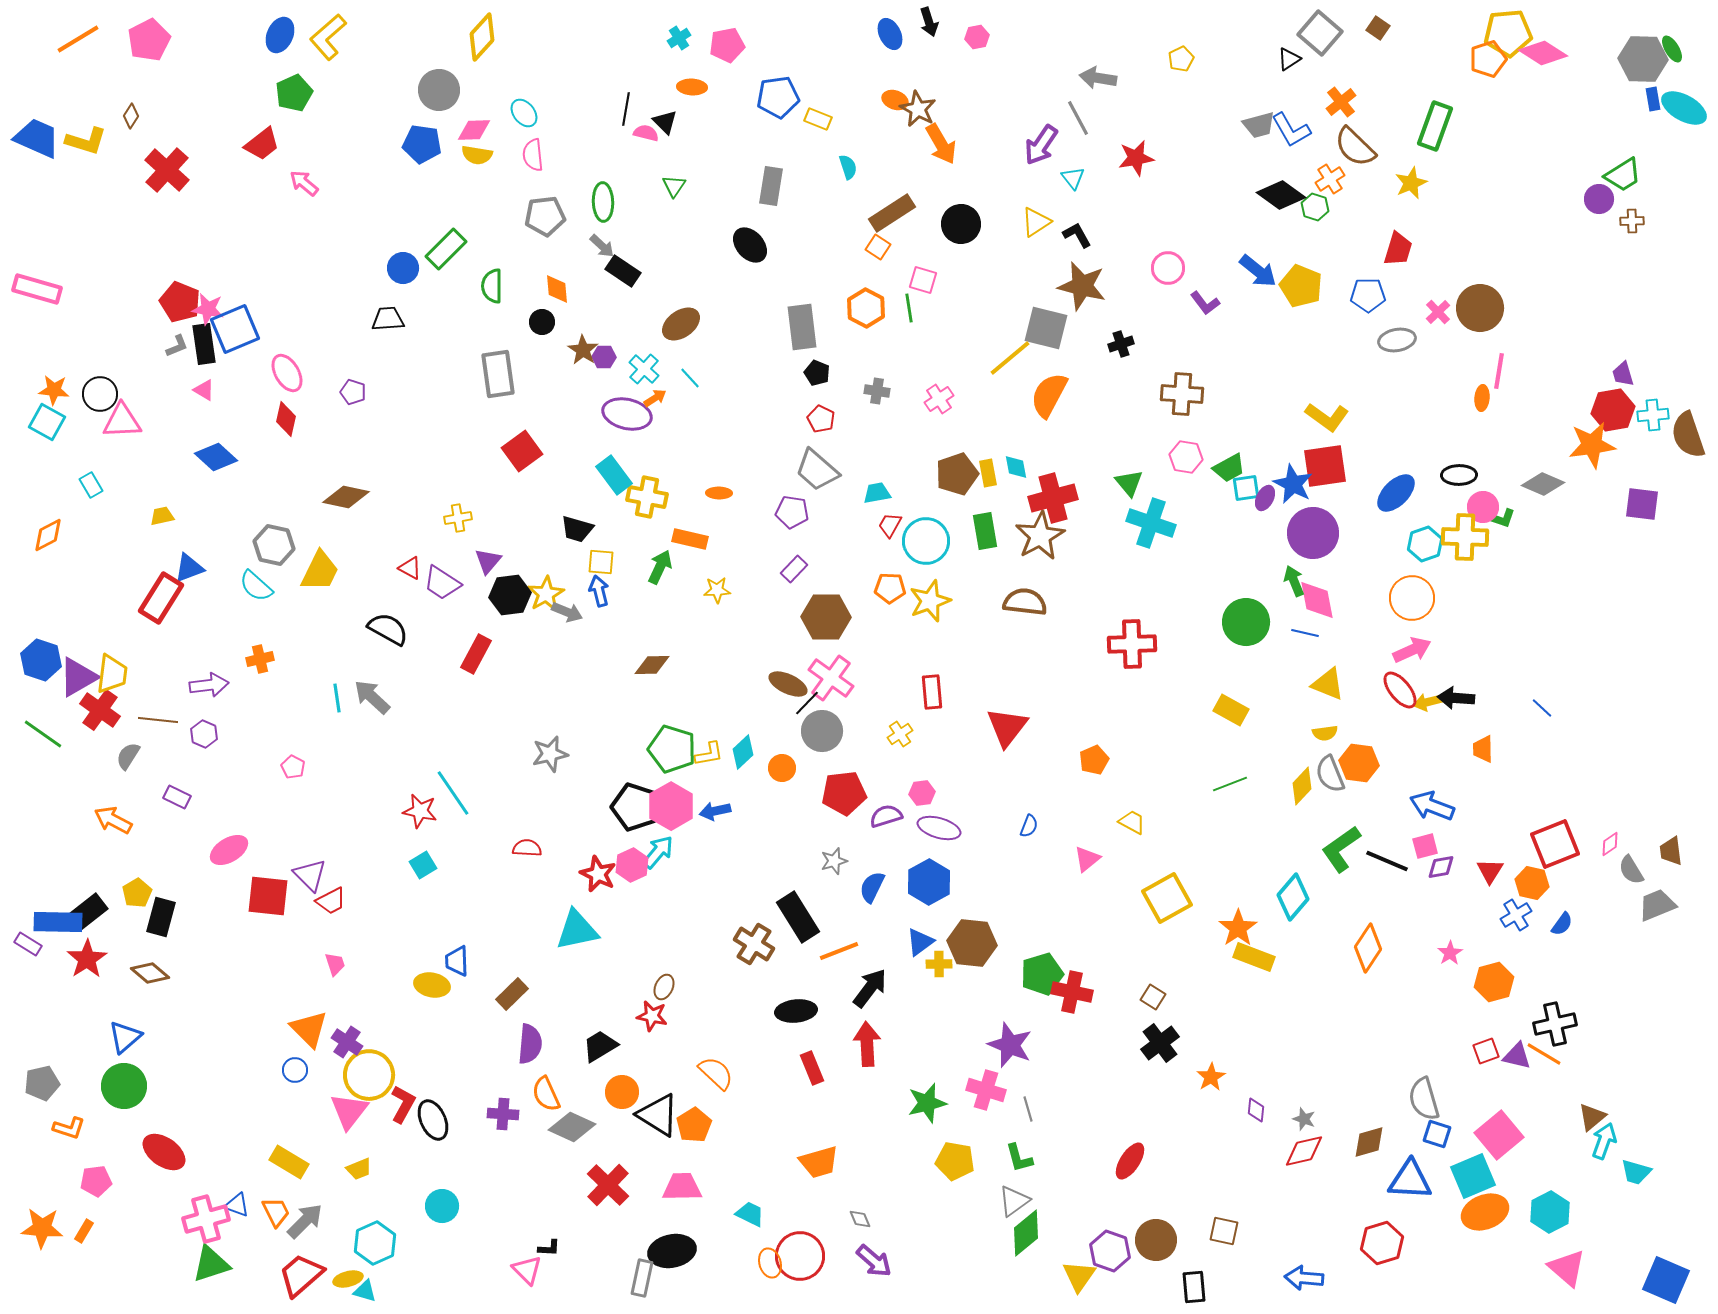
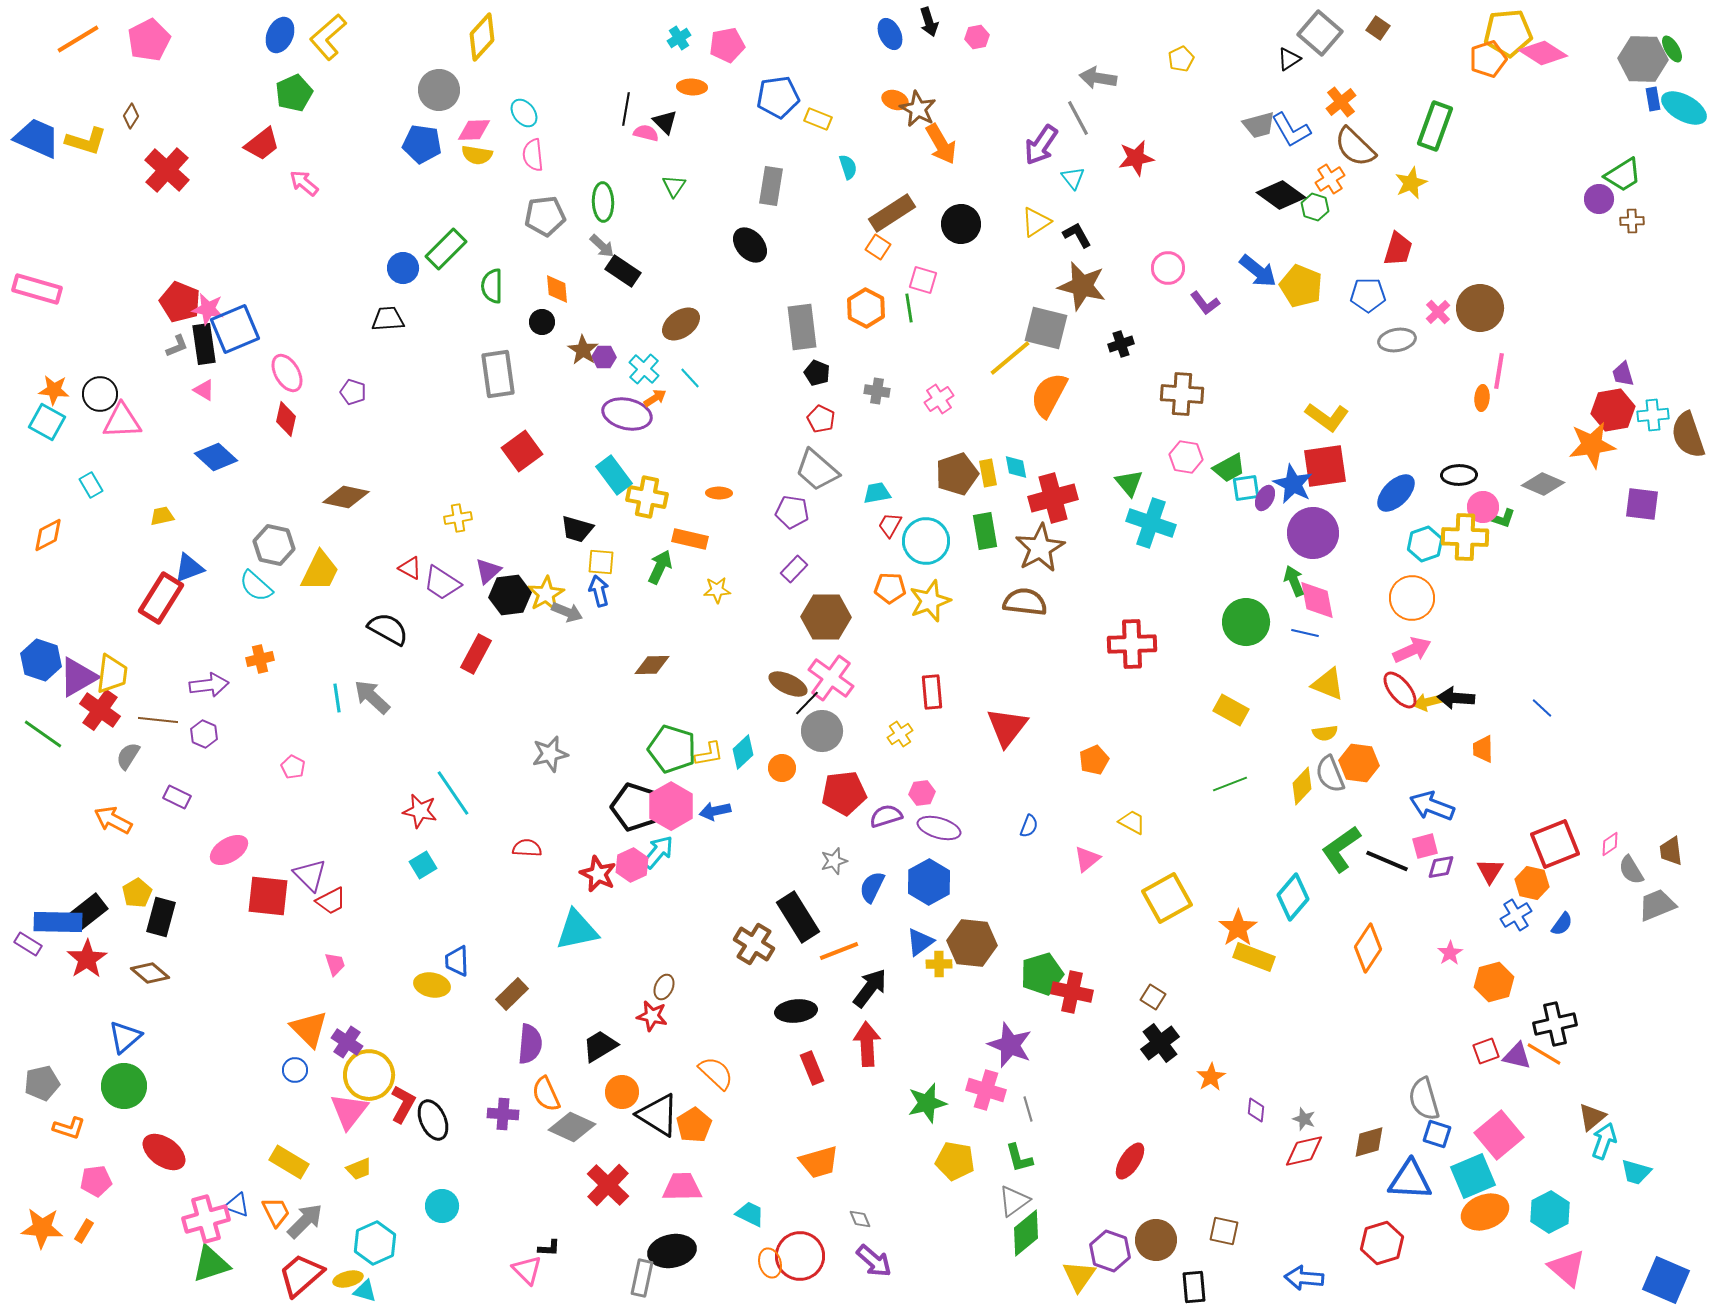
brown star at (1040, 536): moved 12 px down
purple triangle at (488, 561): moved 10 px down; rotated 8 degrees clockwise
